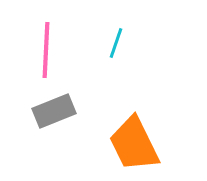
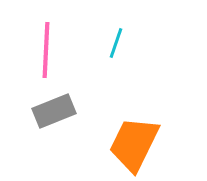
orange trapezoid: rotated 52 degrees clockwise
